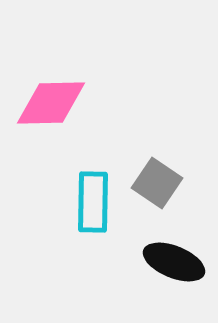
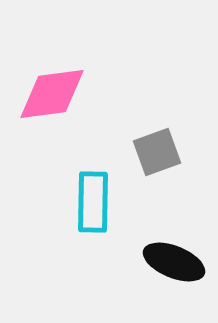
pink diamond: moved 1 px right, 9 px up; rotated 6 degrees counterclockwise
gray square: moved 31 px up; rotated 36 degrees clockwise
